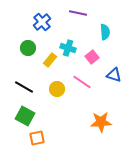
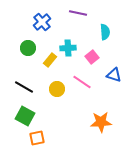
cyan cross: rotated 21 degrees counterclockwise
